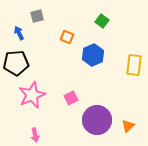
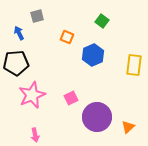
purple circle: moved 3 px up
orange triangle: moved 1 px down
